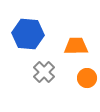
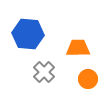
orange trapezoid: moved 2 px right, 2 px down
orange circle: moved 1 px right, 1 px down
